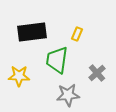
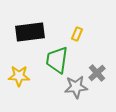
black rectangle: moved 2 px left
gray star: moved 8 px right, 8 px up
